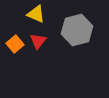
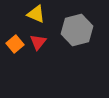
red triangle: moved 1 px down
